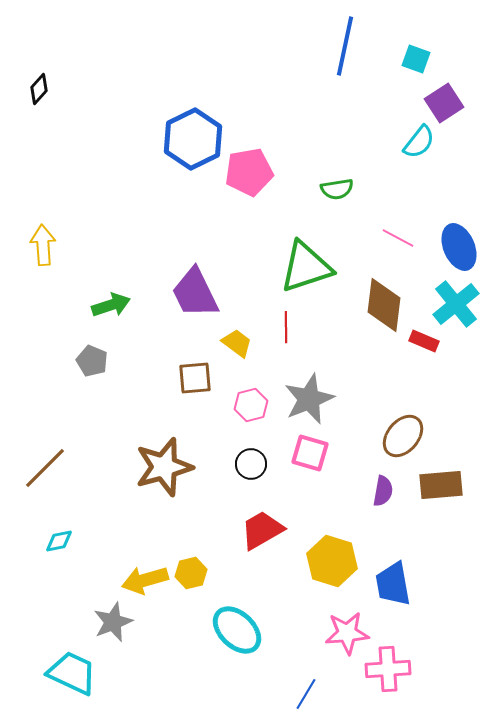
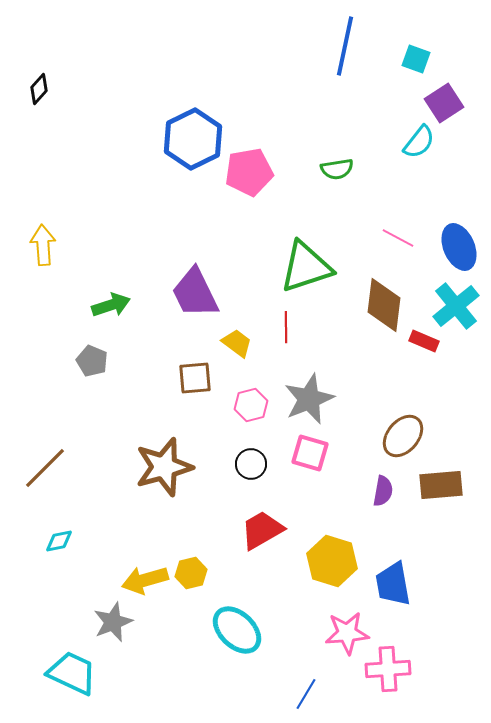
green semicircle at (337, 189): moved 20 px up
cyan cross at (456, 304): moved 2 px down
